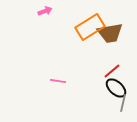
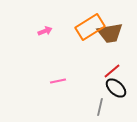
pink arrow: moved 20 px down
pink line: rotated 21 degrees counterclockwise
gray line: moved 23 px left, 4 px down
